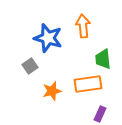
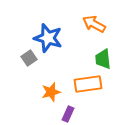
orange arrow: moved 11 px right, 2 px up; rotated 55 degrees counterclockwise
gray square: moved 1 px left, 8 px up
orange star: moved 1 px left, 1 px down
purple rectangle: moved 32 px left
